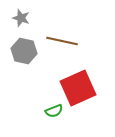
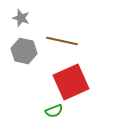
red square: moved 7 px left, 6 px up
